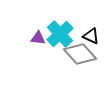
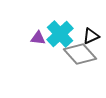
black triangle: rotated 48 degrees counterclockwise
